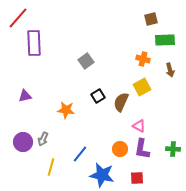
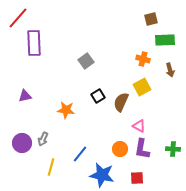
purple circle: moved 1 px left, 1 px down
